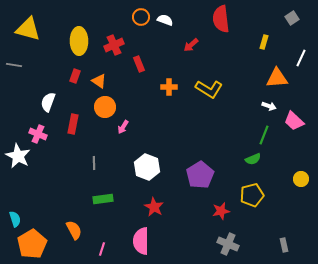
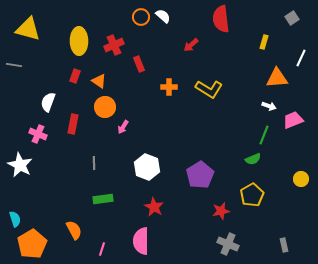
white semicircle at (165, 20): moved 2 px left, 4 px up; rotated 21 degrees clockwise
pink trapezoid at (294, 121): moved 1 px left, 1 px up; rotated 115 degrees clockwise
white star at (18, 156): moved 2 px right, 9 px down
yellow pentagon at (252, 195): rotated 15 degrees counterclockwise
